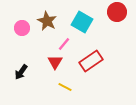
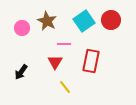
red circle: moved 6 px left, 8 px down
cyan square: moved 2 px right, 1 px up; rotated 25 degrees clockwise
pink line: rotated 48 degrees clockwise
red rectangle: rotated 45 degrees counterclockwise
yellow line: rotated 24 degrees clockwise
